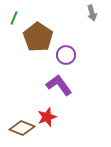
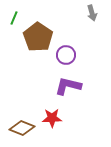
purple L-shape: moved 9 px right, 1 px down; rotated 40 degrees counterclockwise
red star: moved 5 px right, 1 px down; rotated 18 degrees clockwise
